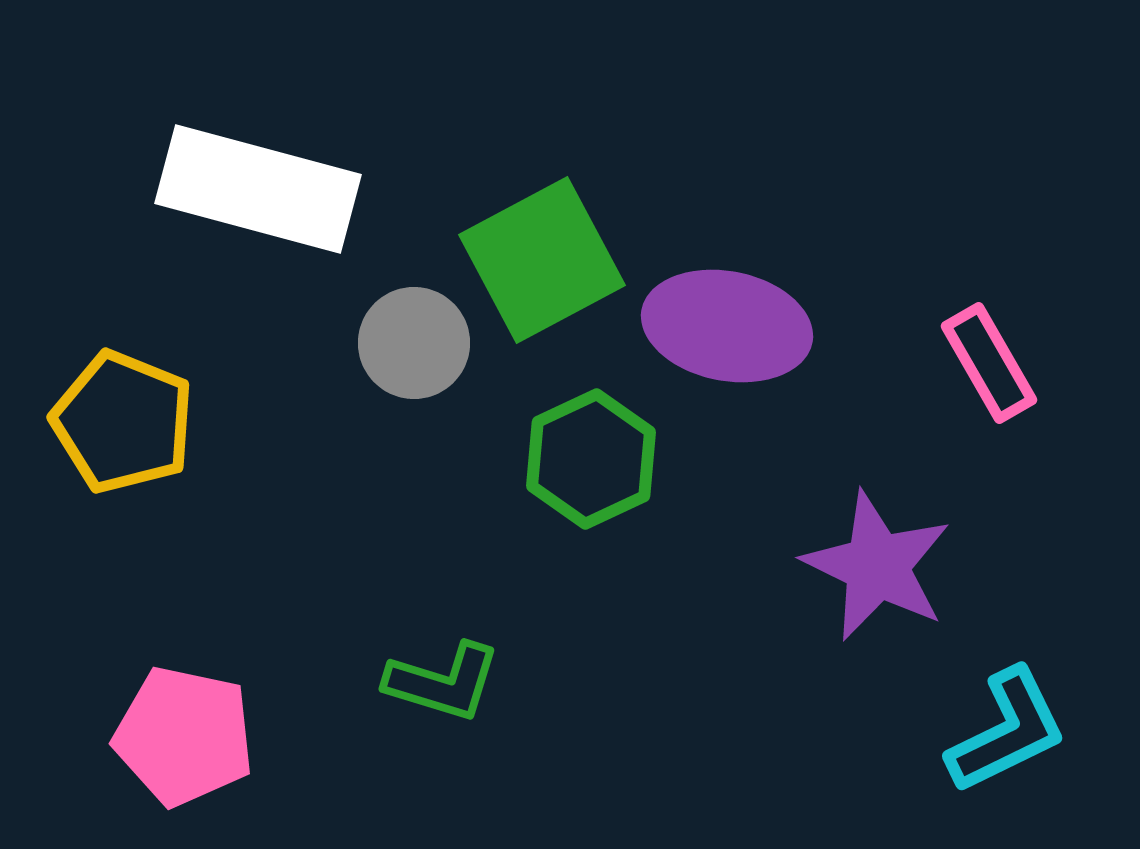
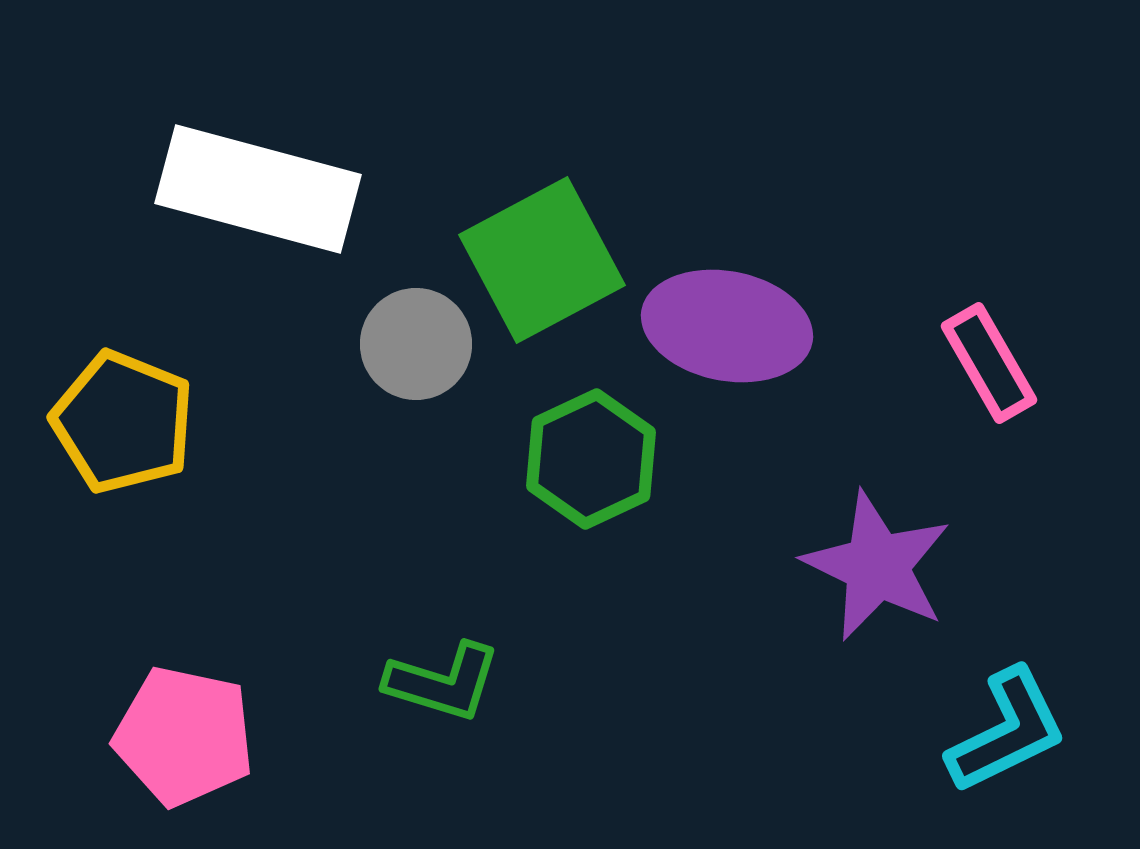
gray circle: moved 2 px right, 1 px down
